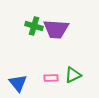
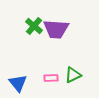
green cross: rotated 24 degrees clockwise
